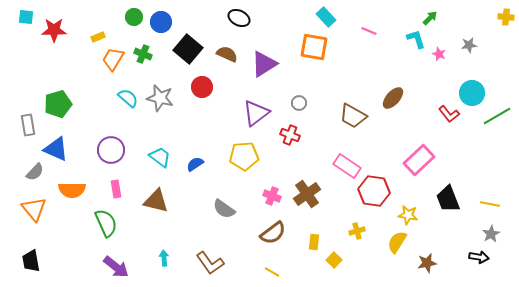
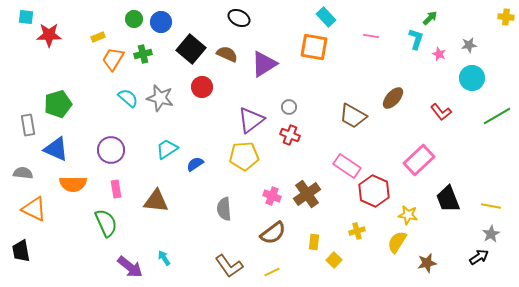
green circle at (134, 17): moved 2 px down
red star at (54, 30): moved 5 px left, 5 px down
pink line at (369, 31): moved 2 px right, 5 px down; rotated 14 degrees counterclockwise
cyan L-shape at (416, 39): rotated 35 degrees clockwise
black square at (188, 49): moved 3 px right
green cross at (143, 54): rotated 36 degrees counterclockwise
cyan circle at (472, 93): moved 15 px up
gray circle at (299, 103): moved 10 px left, 4 px down
purple triangle at (256, 113): moved 5 px left, 7 px down
red L-shape at (449, 114): moved 8 px left, 2 px up
cyan trapezoid at (160, 157): moved 7 px right, 8 px up; rotated 70 degrees counterclockwise
gray semicircle at (35, 172): moved 12 px left, 1 px down; rotated 126 degrees counterclockwise
orange semicircle at (72, 190): moved 1 px right, 6 px up
red hexagon at (374, 191): rotated 16 degrees clockwise
brown triangle at (156, 201): rotated 8 degrees counterclockwise
yellow line at (490, 204): moved 1 px right, 2 px down
orange triangle at (34, 209): rotated 24 degrees counterclockwise
gray semicircle at (224, 209): rotated 50 degrees clockwise
black arrow at (479, 257): rotated 42 degrees counterclockwise
cyan arrow at (164, 258): rotated 28 degrees counterclockwise
black trapezoid at (31, 261): moved 10 px left, 10 px up
brown L-shape at (210, 263): moved 19 px right, 3 px down
purple arrow at (116, 267): moved 14 px right
yellow line at (272, 272): rotated 56 degrees counterclockwise
